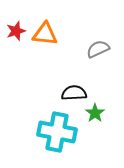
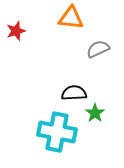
orange triangle: moved 26 px right, 16 px up
